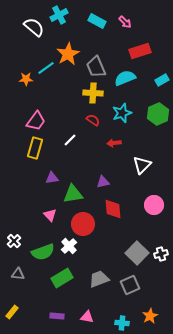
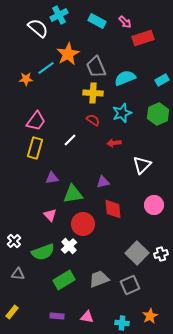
white semicircle at (34, 27): moved 4 px right, 1 px down
red rectangle at (140, 51): moved 3 px right, 13 px up
green rectangle at (62, 278): moved 2 px right, 2 px down
